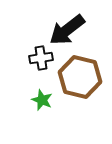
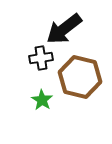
black arrow: moved 3 px left, 1 px up
green star: rotated 10 degrees clockwise
